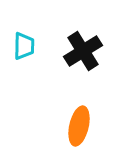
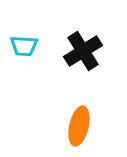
cyan trapezoid: rotated 92 degrees clockwise
